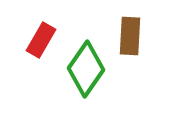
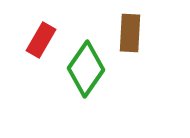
brown rectangle: moved 3 px up
